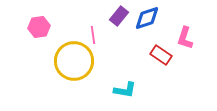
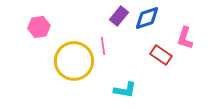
pink line: moved 10 px right, 11 px down
